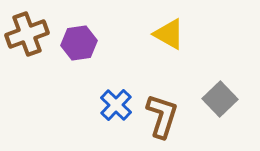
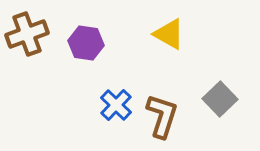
purple hexagon: moved 7 px right; rotated 16 degrees clockwise
